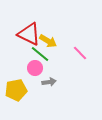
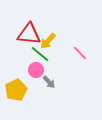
red triangle: rotated 20 degrees counterclockwise
yellow arrow: rotated 102 degrees clockwise
pink circle: moved 1 px right, 2 px down
gray arrow: rotated 56 degrees clockwise
yellow pentagon: rotated 15 degrees counterclockwise
